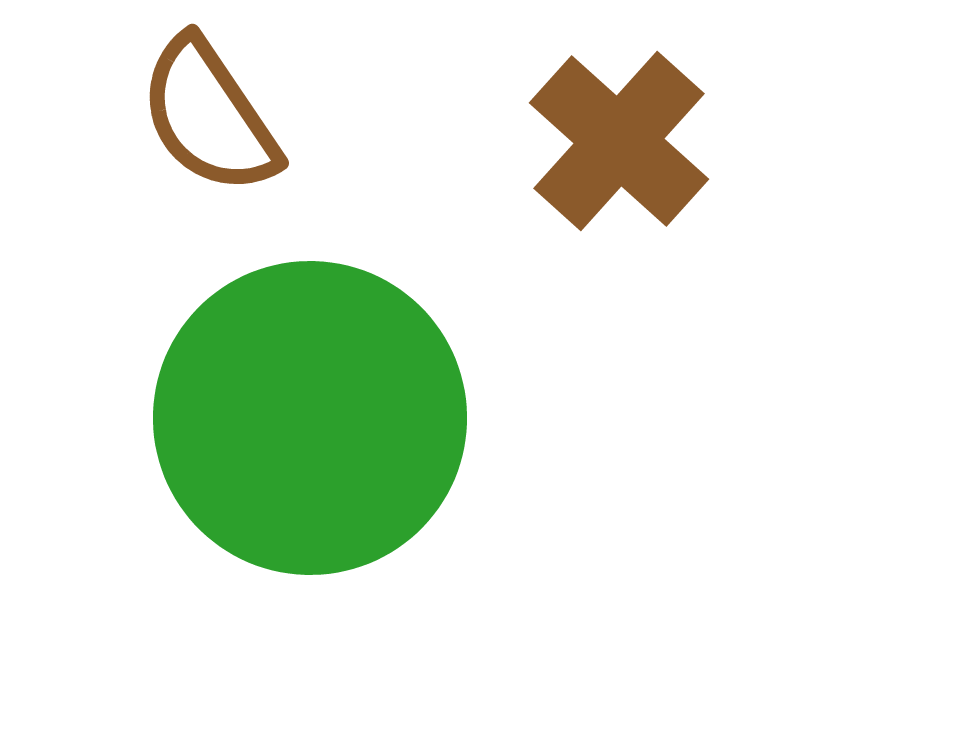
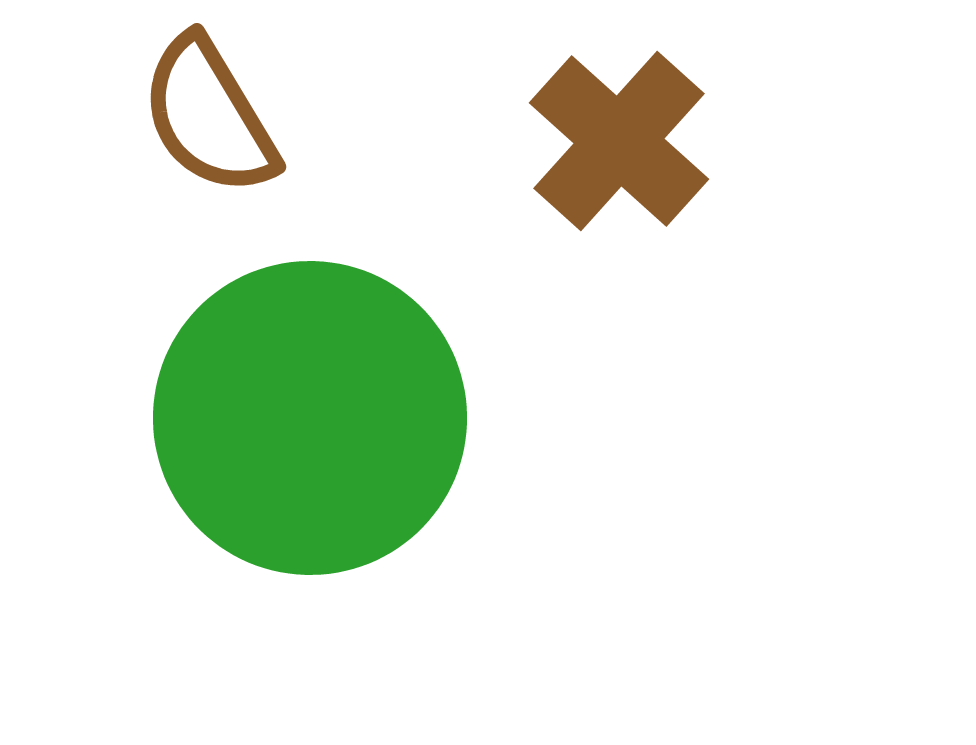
brown semicircle: rotated 3 degrees clockwise
